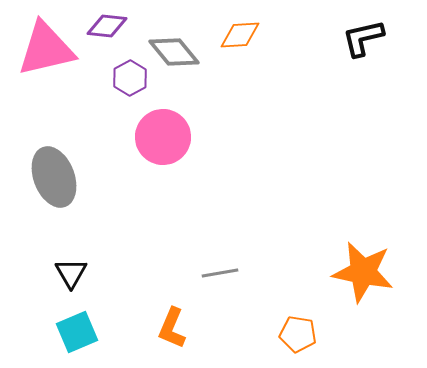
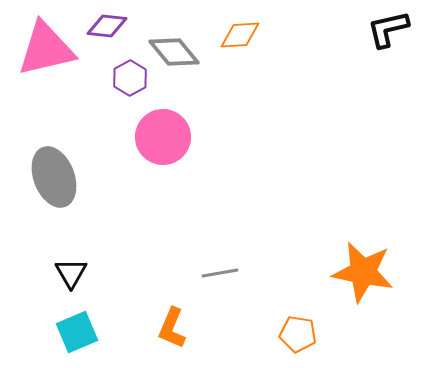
black L-shape: moved 25 px right, 9 px up
